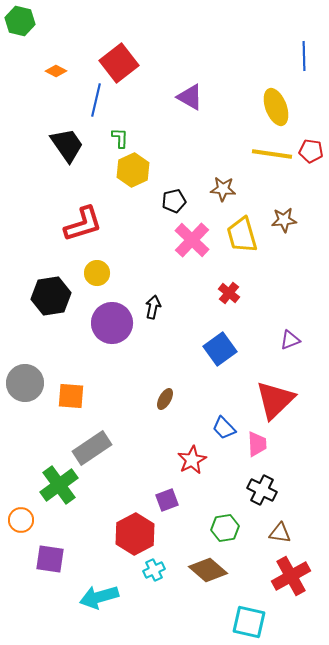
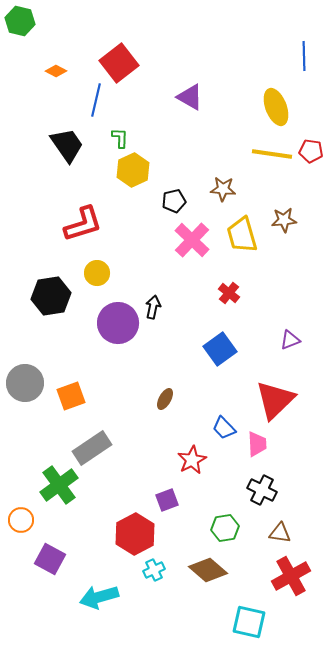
purple circle at (112, 323): moved 6 px right
orange square at (71, 396): rotated 24 degrees counterclockwise
purple square at (50, 559): rotated 20 degrees clockwise
